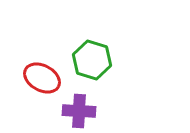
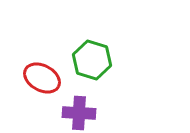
purple cross: moved 2 px down
